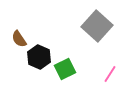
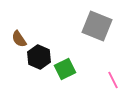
gray square: rotated 20 degrees counterclockwise
pink line: moved 3 px right, 6 px down; rotated 60 degrees counterclockwise
